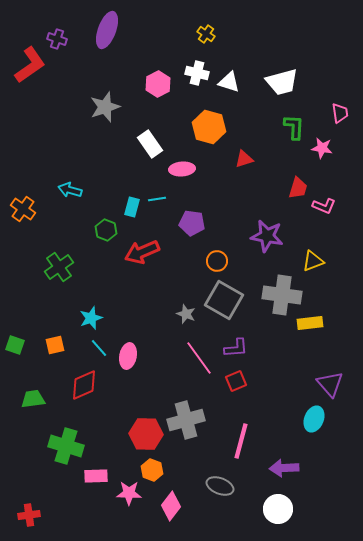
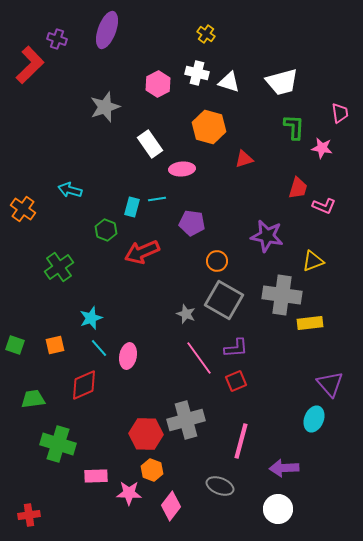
red L-shape at (30, 65): rotated 9 degrees counterclockwise
green cross at (66, 446): moved 8 px left, 2 px up
